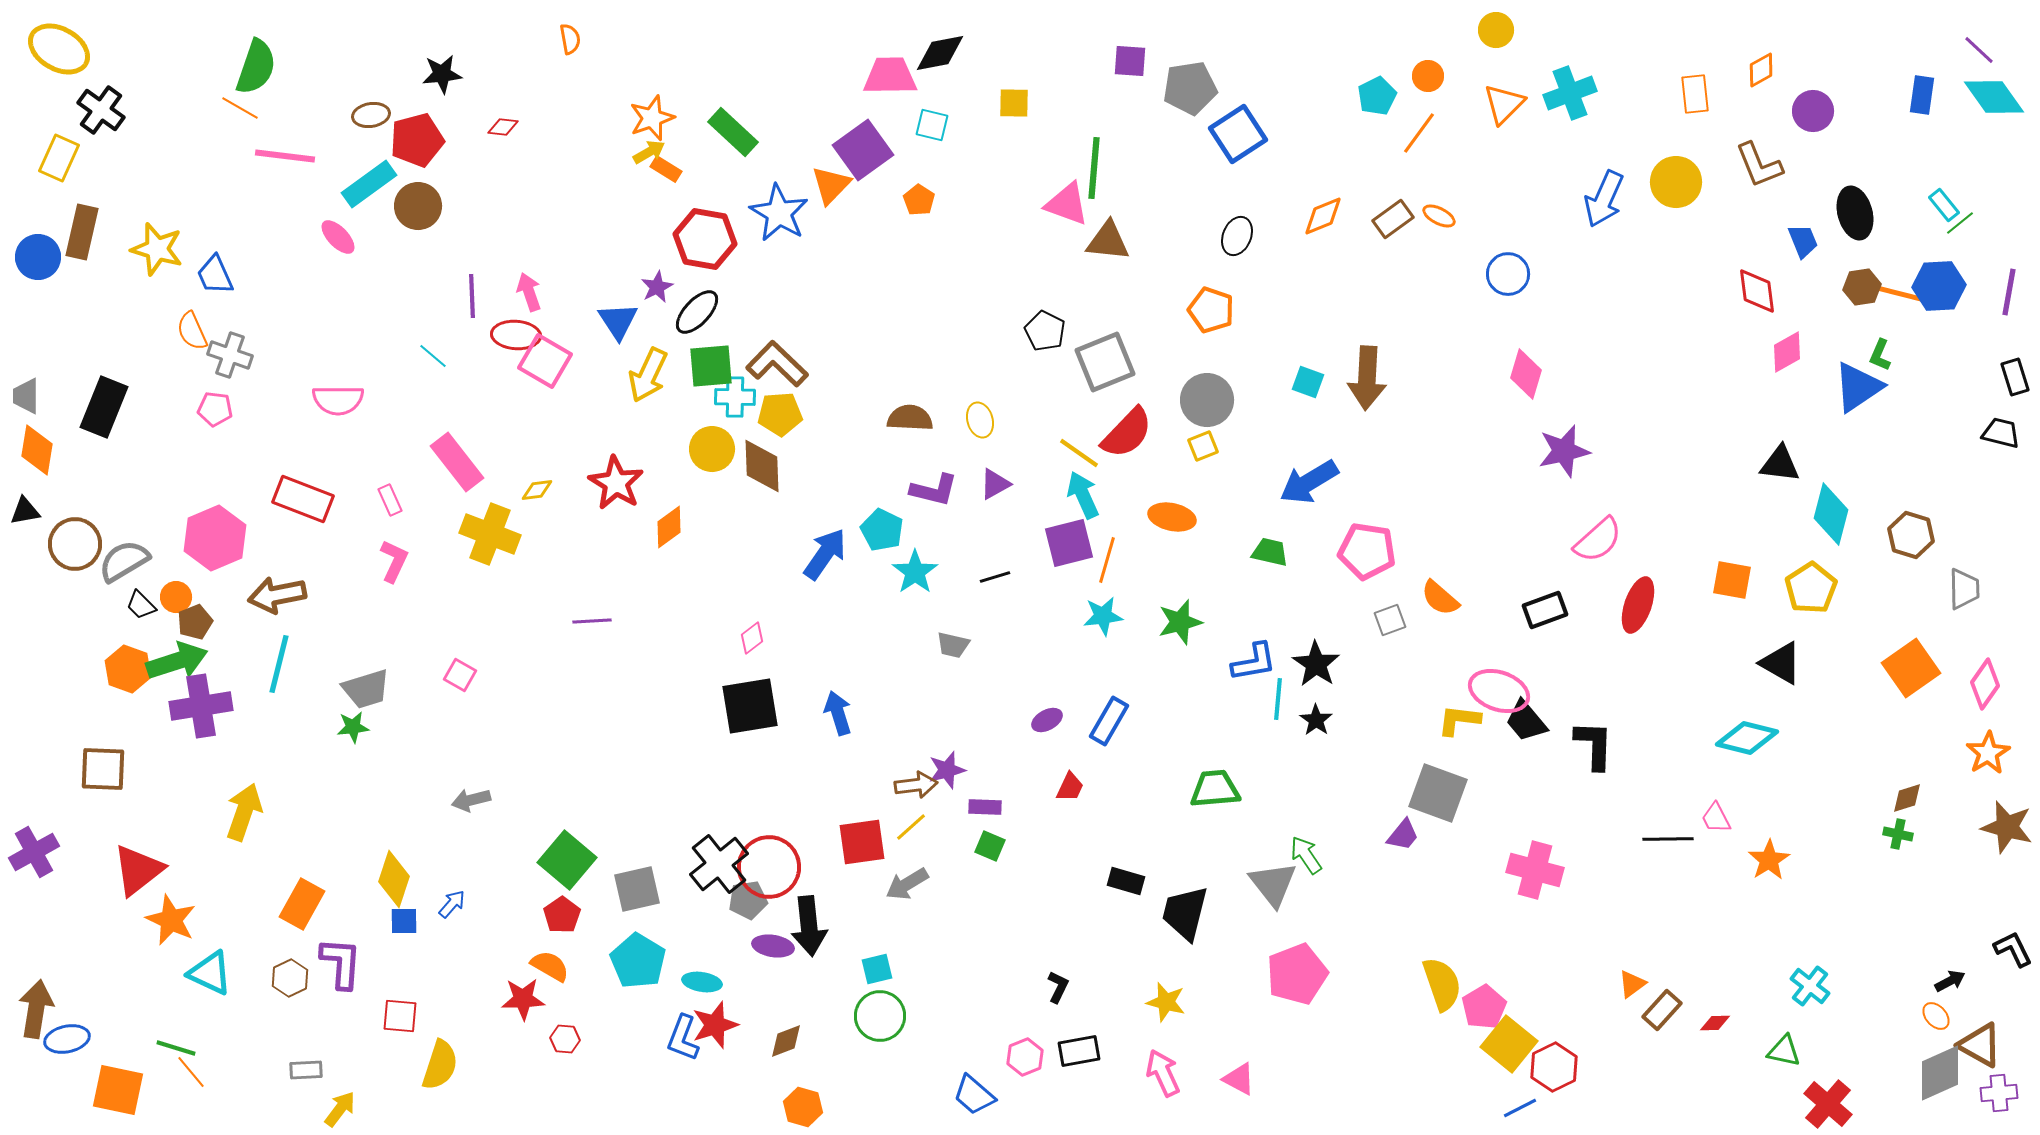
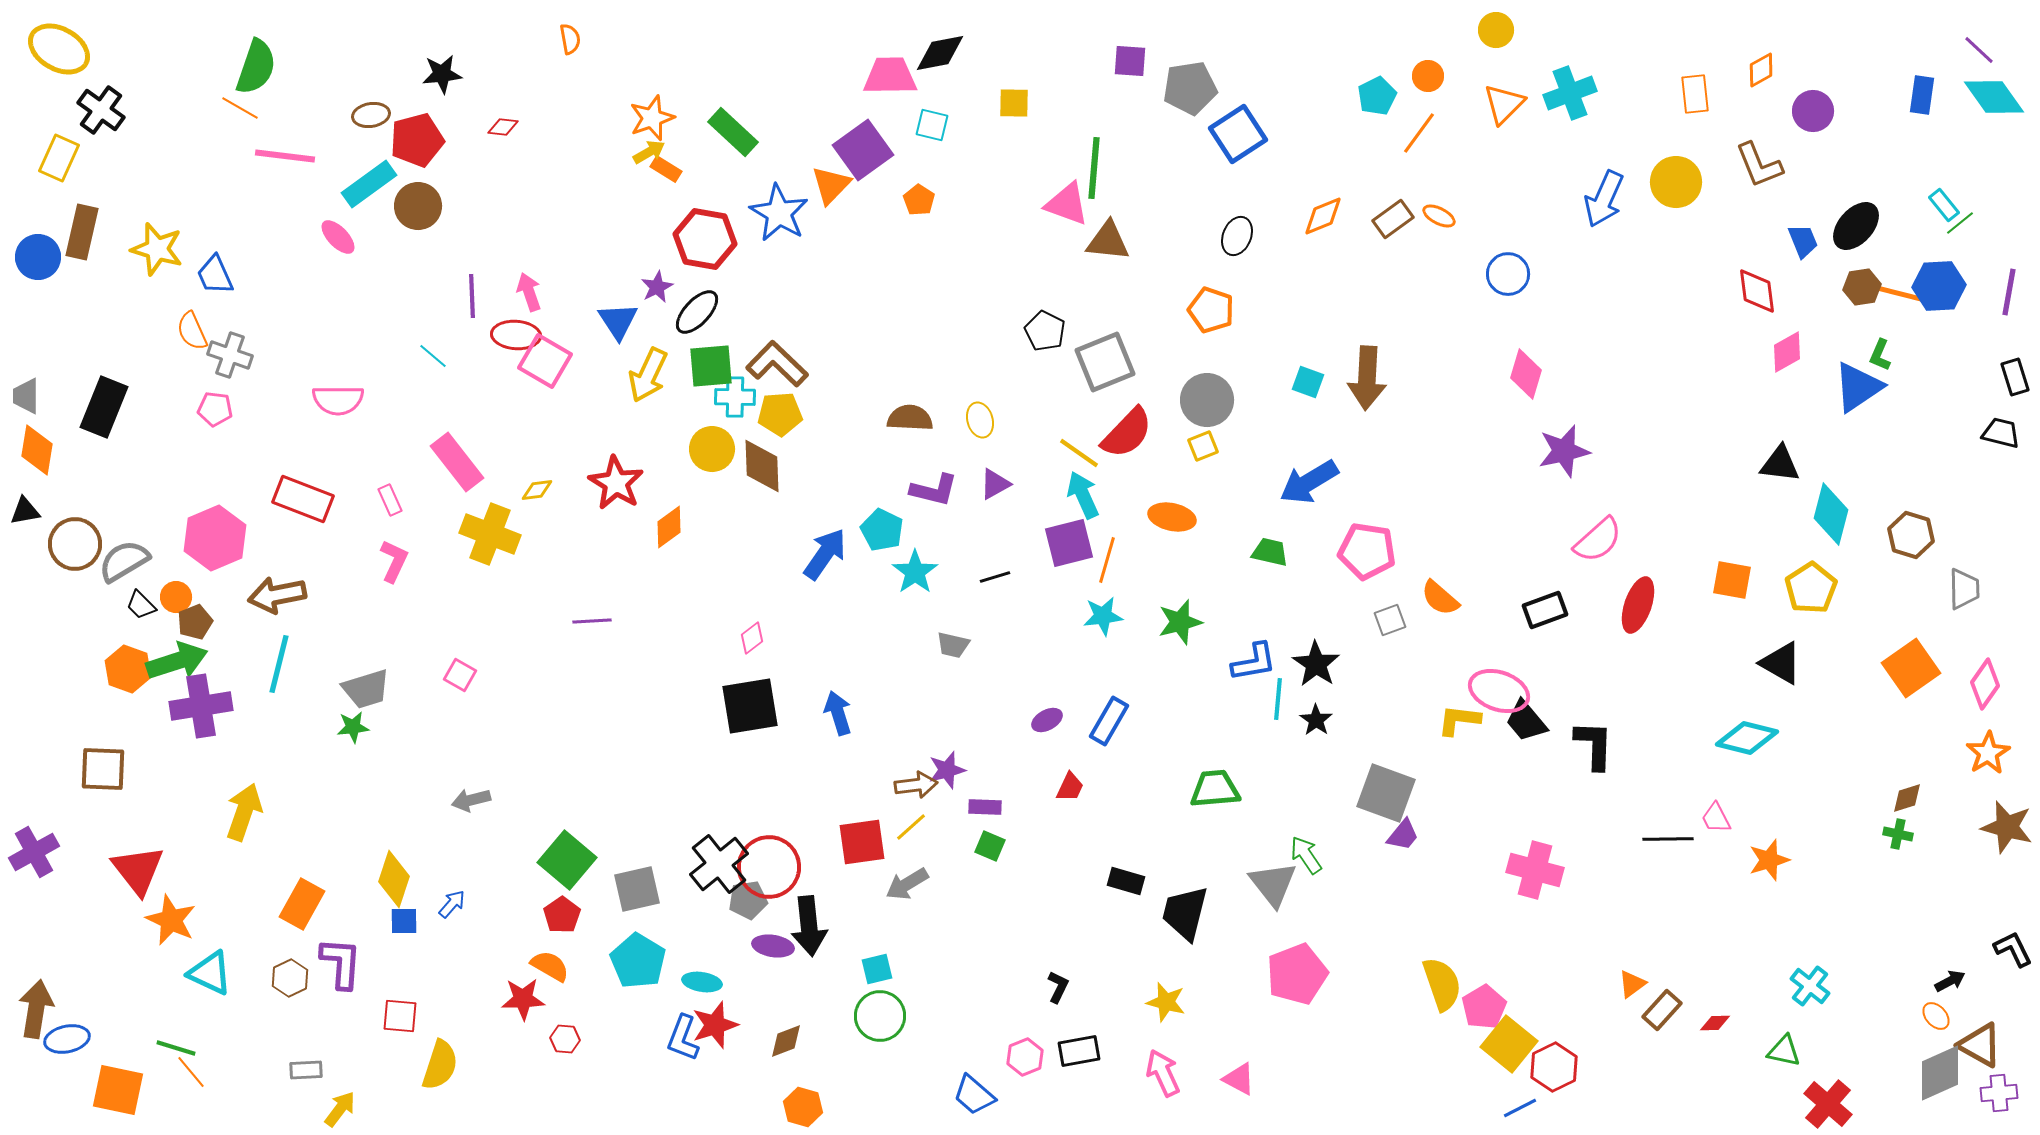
black ellipse at (1855, 213): moved 1 px right, 13 px down; rotated 57 degrees clockwise
gray square at (1438, 793): moved 52 px left
orange star at (1769, 860): rotated 15 degrees clockwise
red triangle at (138, 870): rotated 30 degrees counterclockwise
